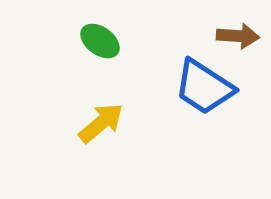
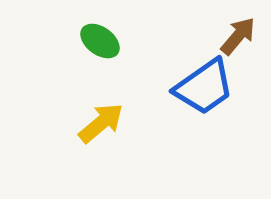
brown arrow: rotated 54 degrees counterclockwise
blue trapezoid: rotated 68 degrees counterclockwise
